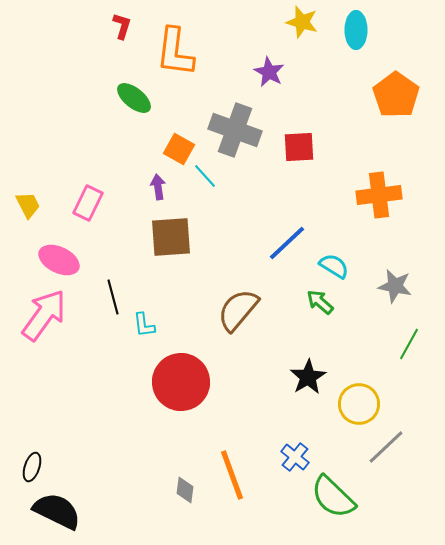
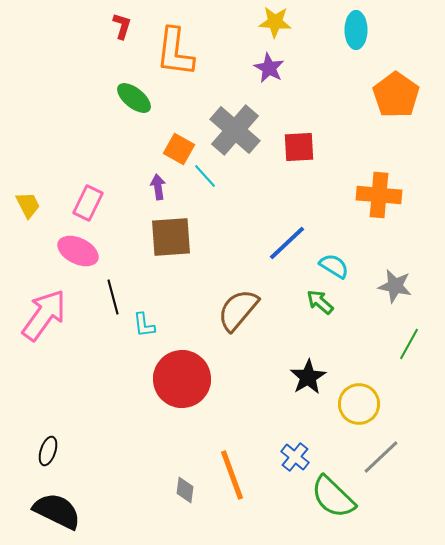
yellow star: moved 27 px left; rotated 12 degrees counterclockwise
purple star: moved 4 px up
gray cross: rotated 21 degrees clockwise
orange cross: rotated 12 degrees clockwise
pink ellipse: moved 19 px right, 9 px up
red circle: moved 1 px right, 3 px up
gray line: moved 5 px left, 10 px down
black ellipse: moved 16 px right, 16 px up
